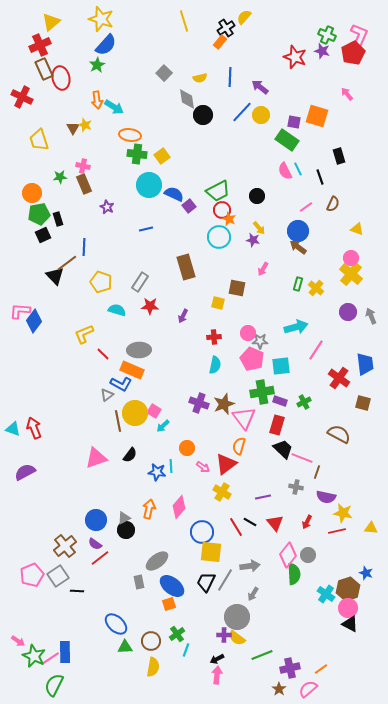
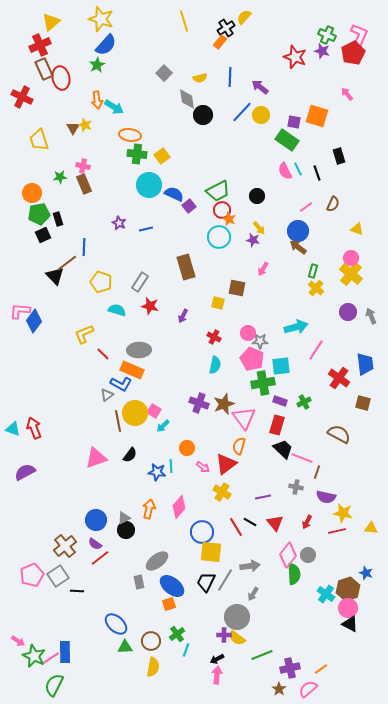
black line at (320, 177): moved 3 px left, 4 px up
purple star at (107, 207): moved 12 px right, 16 px down
green rectangle at (298, 284): moved 15 px right, 13 px up
red star at (150, 306): rotated 12 degrees clockwise
red cross at (214, 337): rotated 32 degrees clockwise
green cross at (262, 392): moved 1 px right, 9 px up
